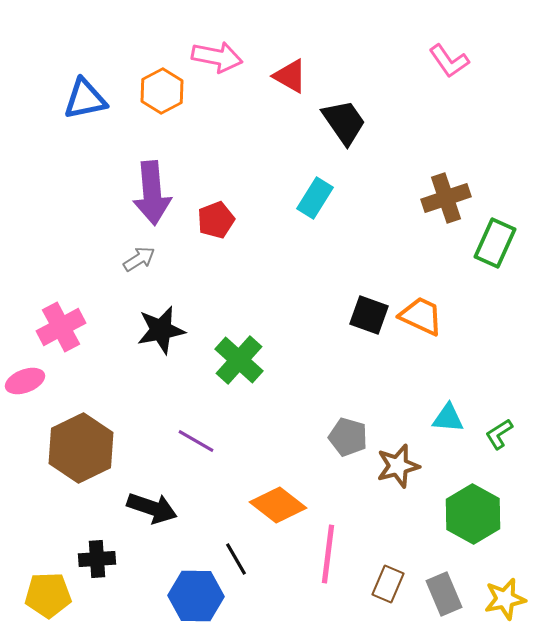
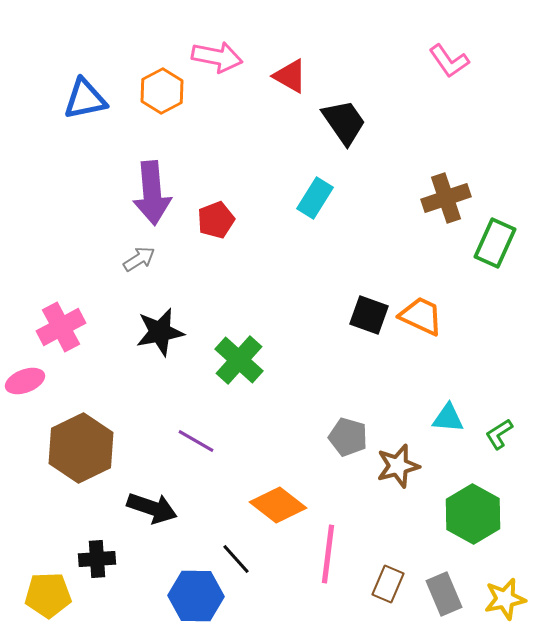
black star: moved 1 px left, 2 px down
black line: rotated 12 degrees counterclockwise
